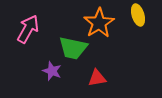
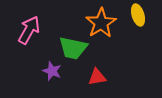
orange star: moved 2 px right
pink arrow: moved 1 px right, 1 px down
red triangle: moved 1 px up
